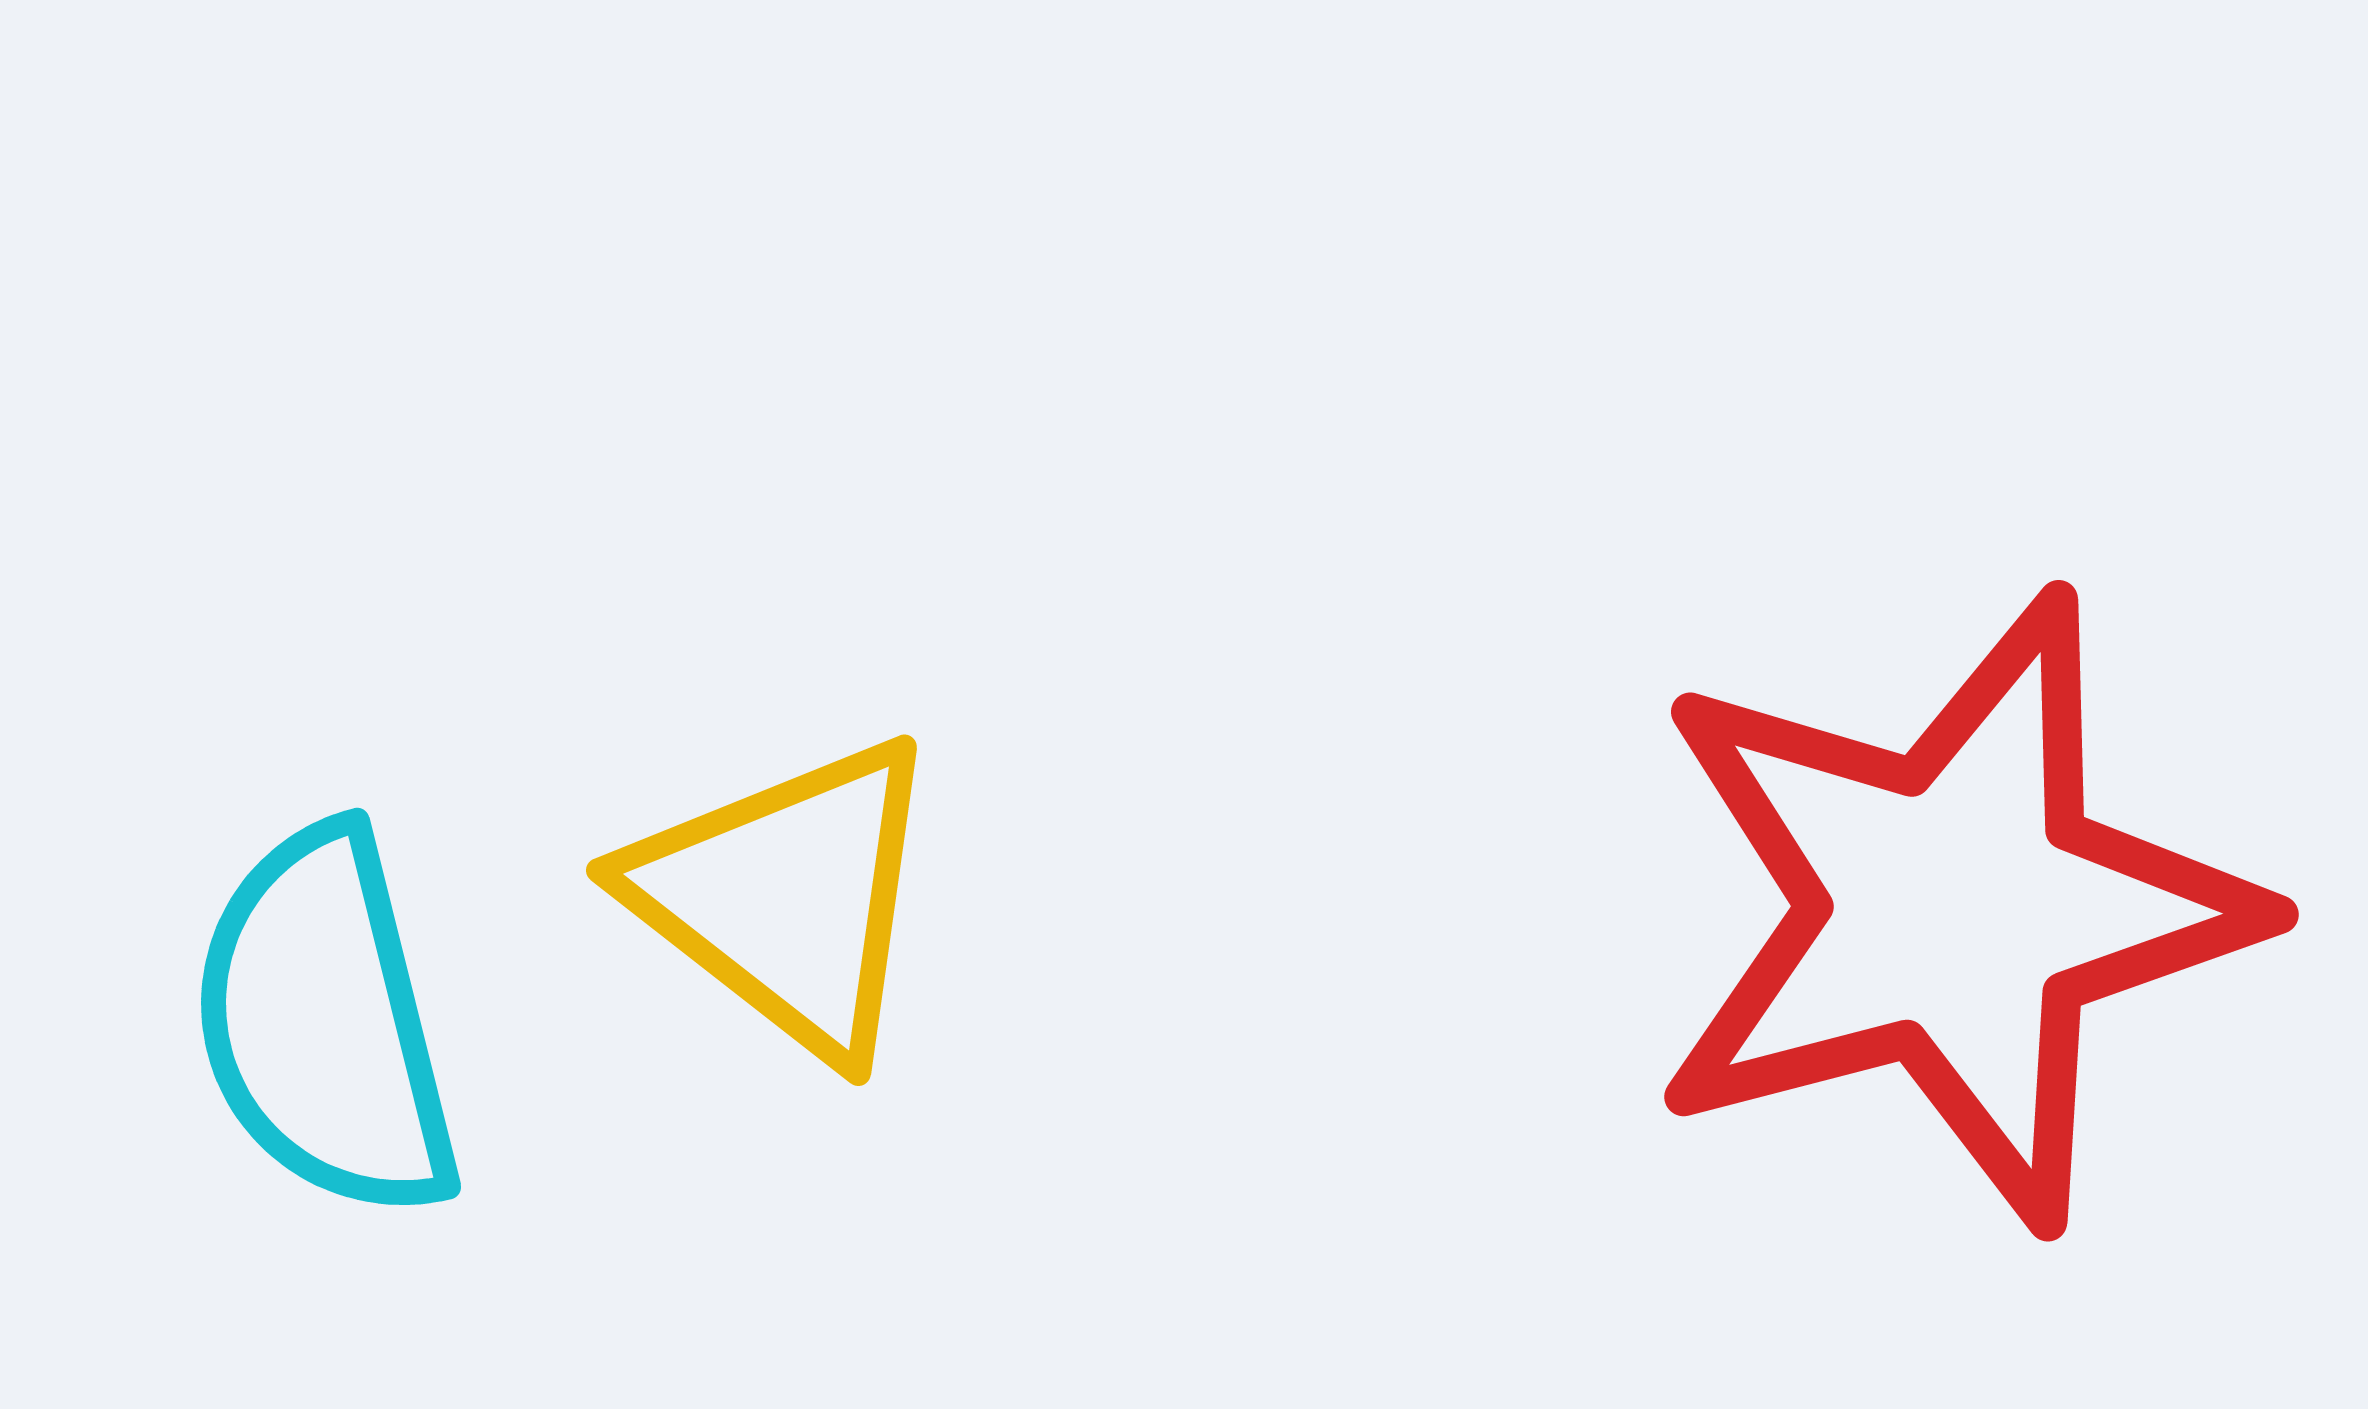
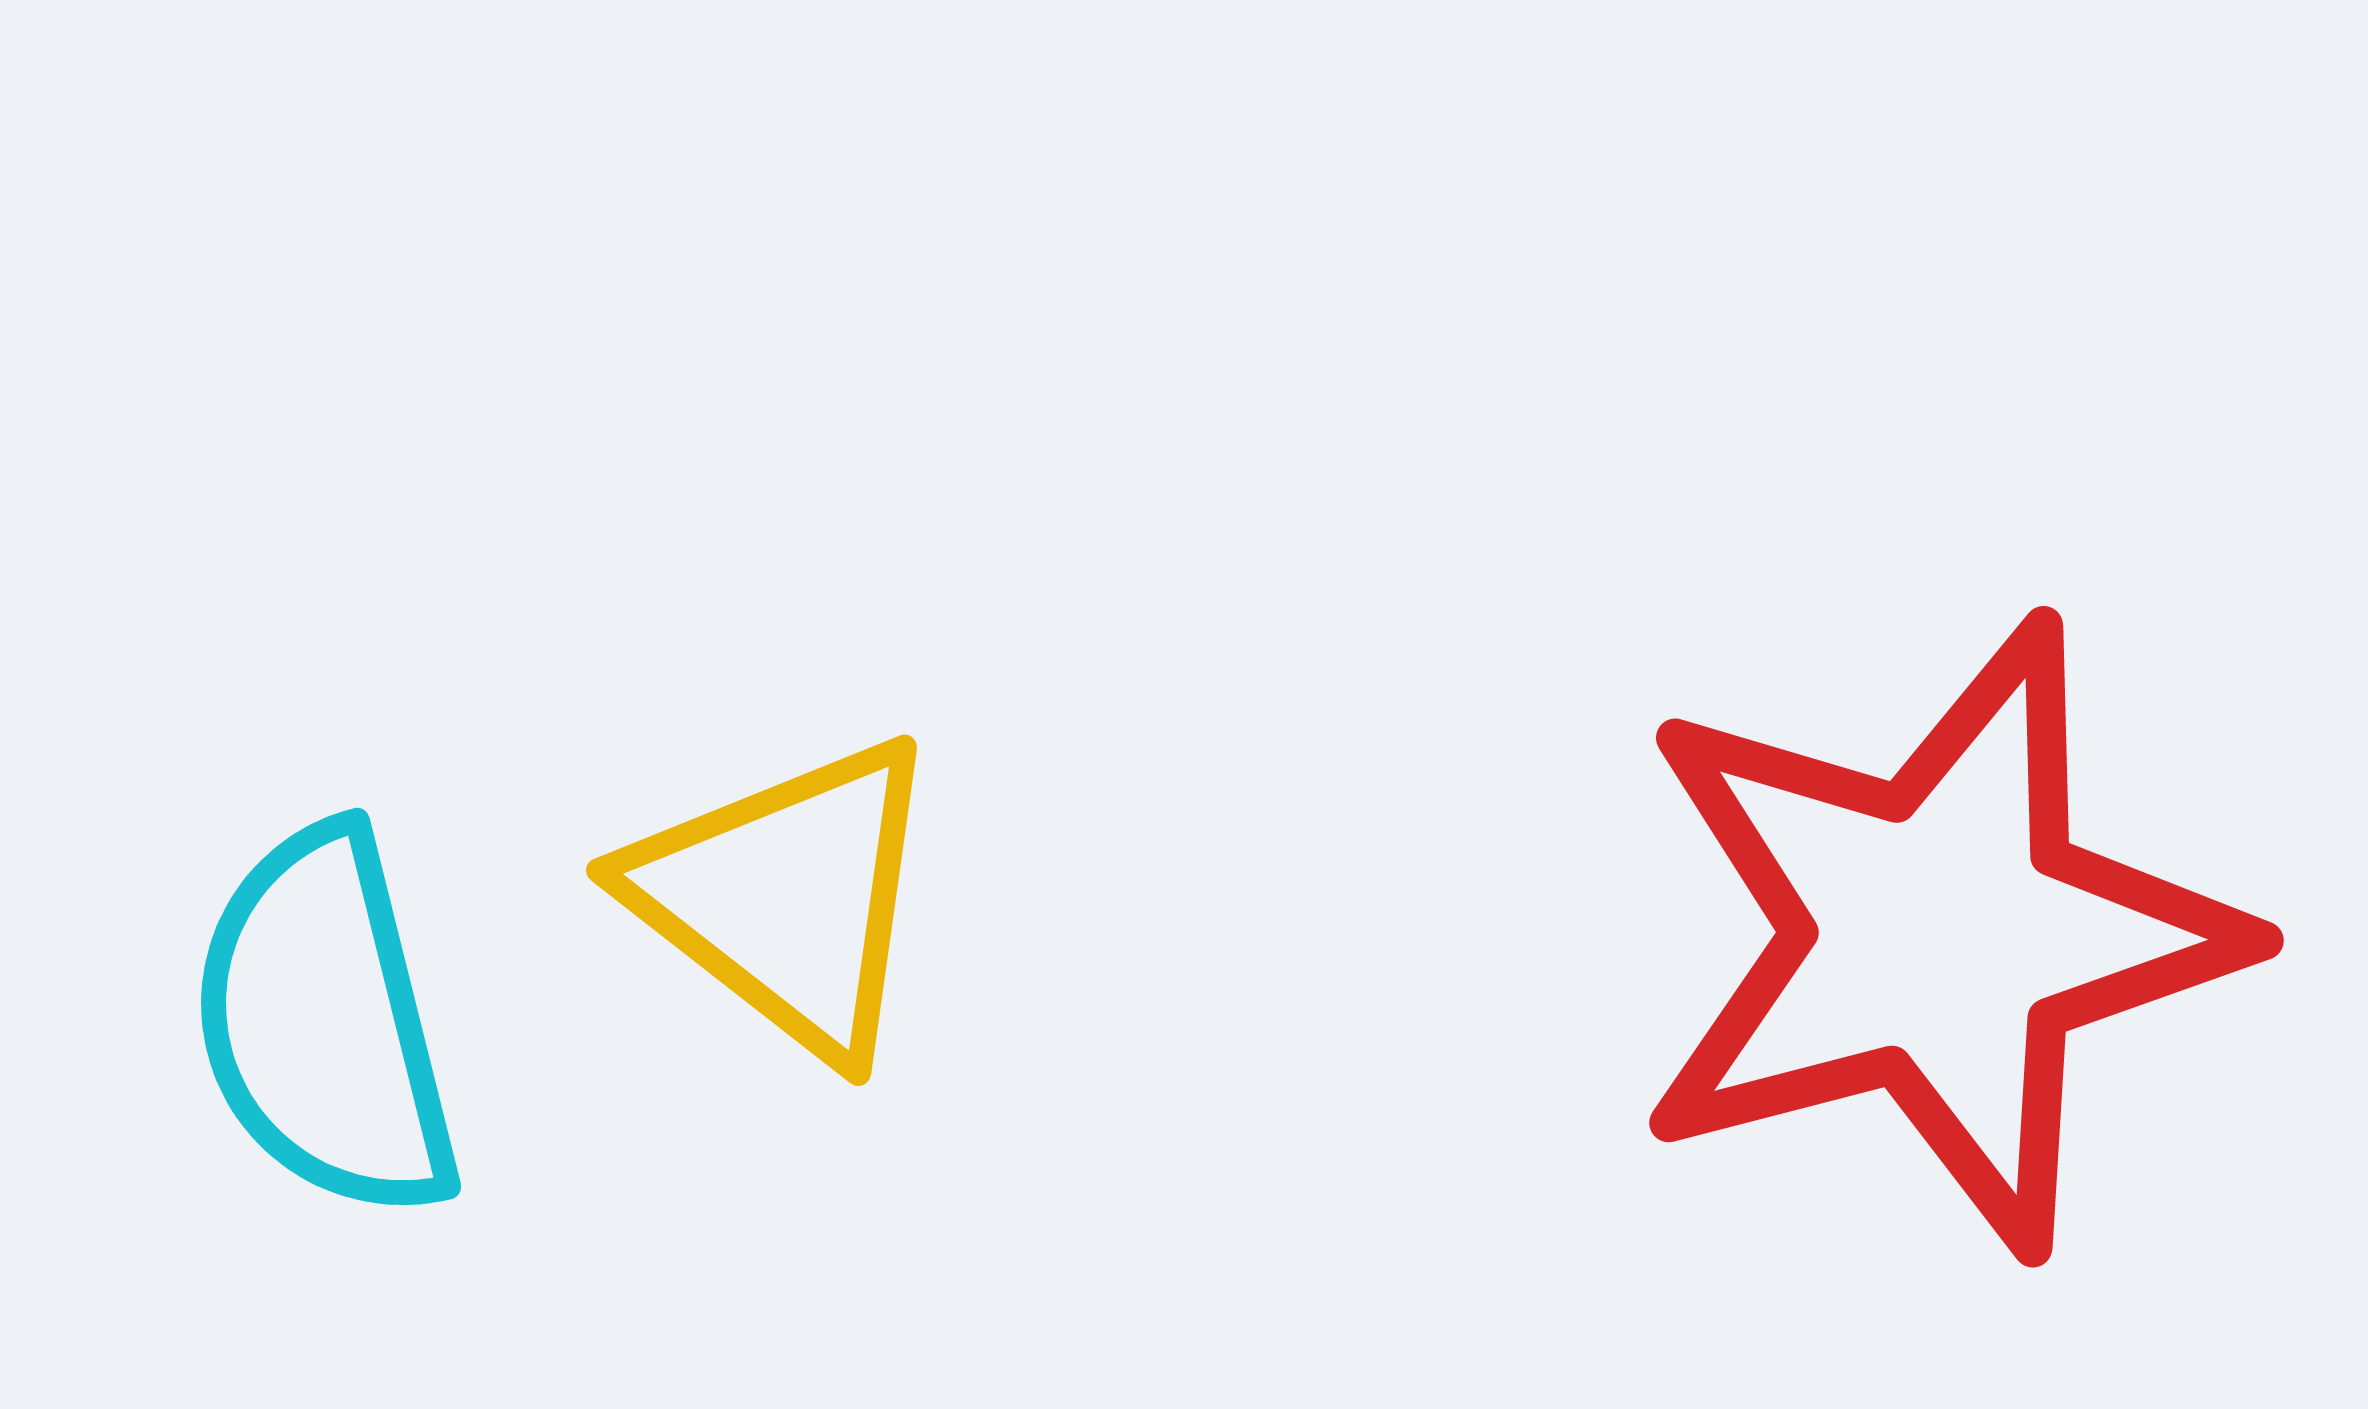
red star: moved 15 px left, 26 px down
